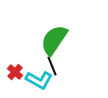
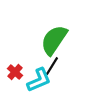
black line: rotated 54 degrees clockwise
cyan L-shape: rotated 52 degrees counterclockwise
